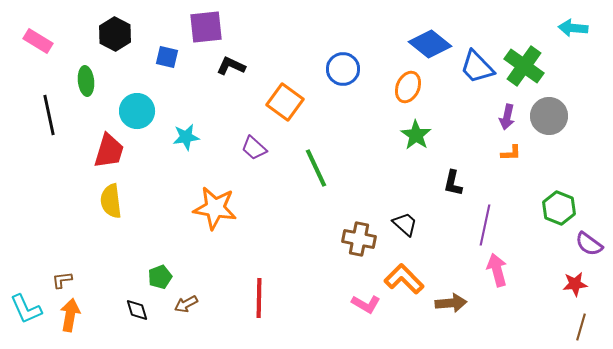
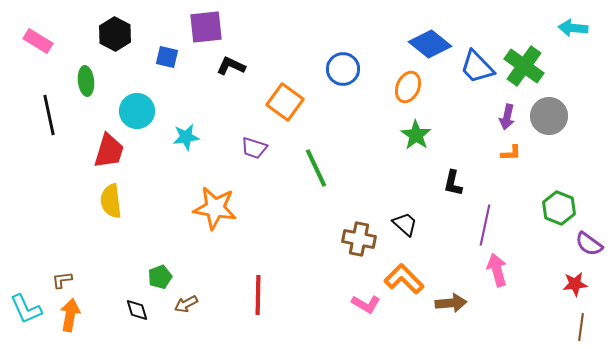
purple trapezoid at (254, 148): rotated 24 degrees counterclockwise
red line at (259, 298): moved 1 px left, 3 px up
brown line at (581, 327): rotated 8 degrees counterclockwise
